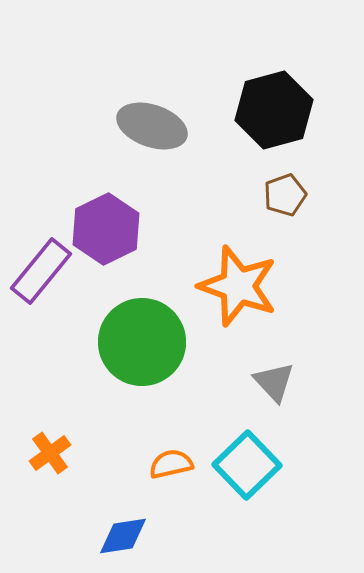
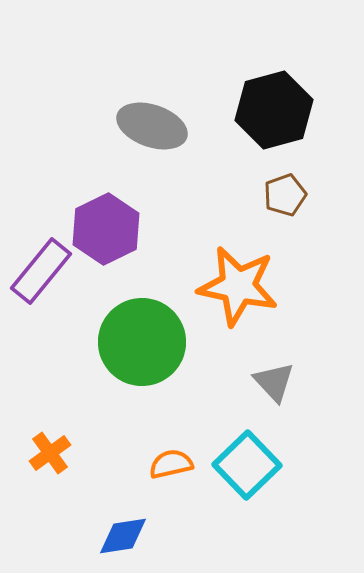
orange star: rotated 8 degrees counterclockwise
